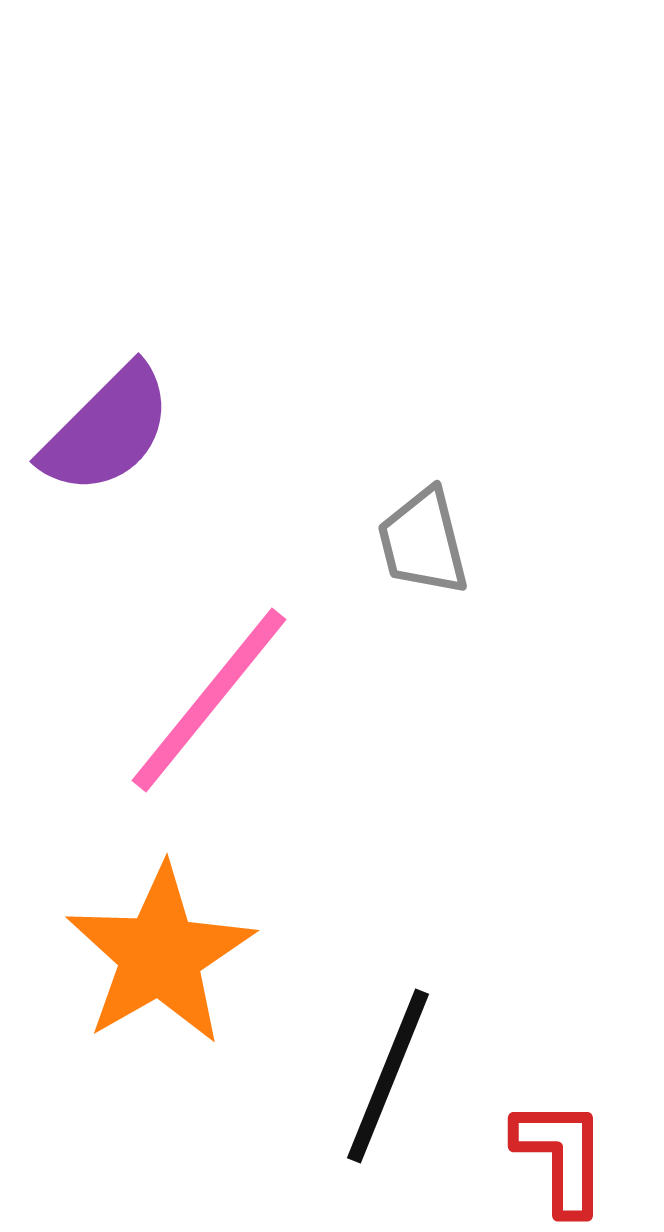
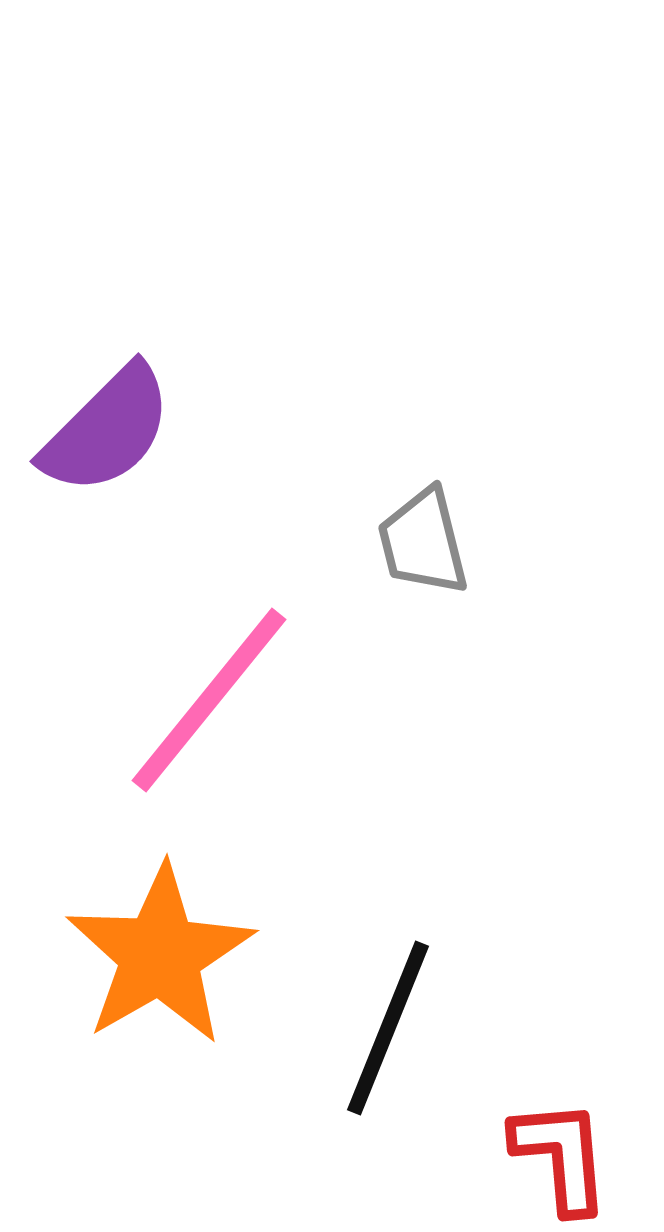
black line: moved 48 px up
red L-shape: rotated 5 degrees counterclockwise
